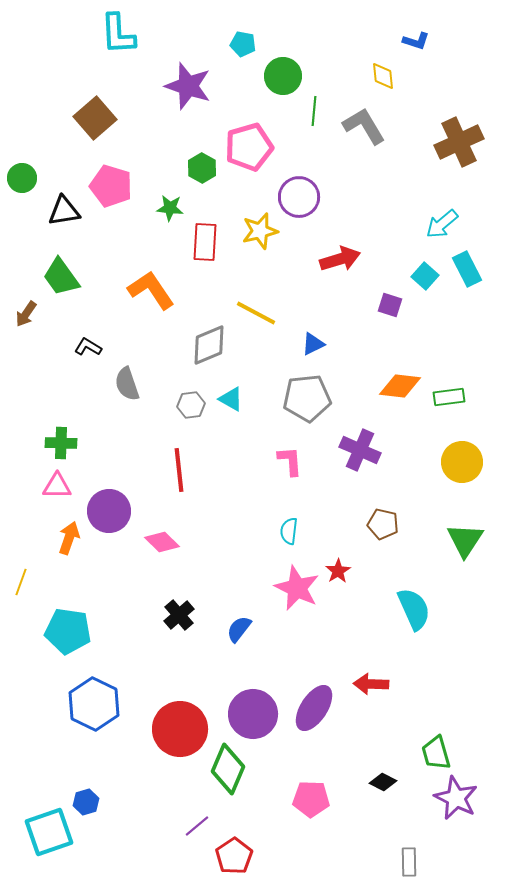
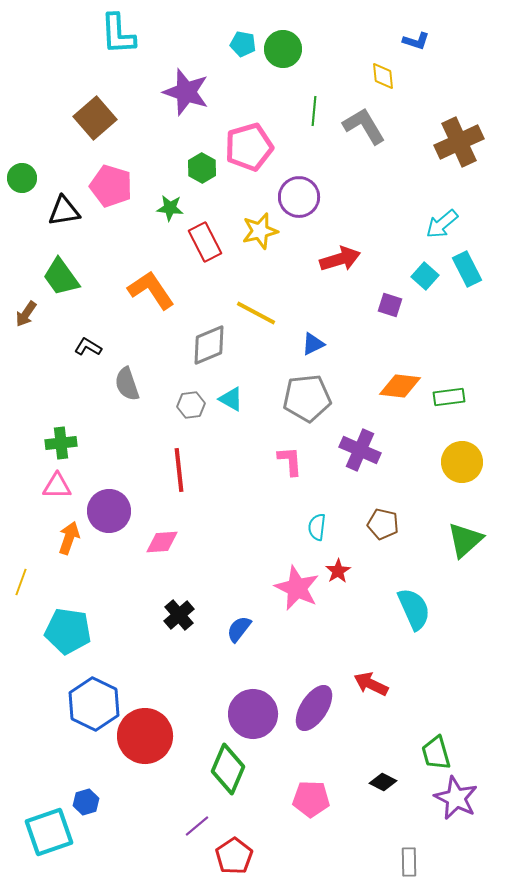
green circle at (283, 76): moved 27 px up
purple star at (188, 86): moved 2 px left, 6 px down
red rectangle at (205, 242): rotated 30 degrees counterclockwise
green cross at (61, 443): rotated 8 degrees counterclockwise
cyan semicircle at (289, 531): moved 28 px right, 4 px up
green triangle at (465, 540): rotated 15 degrees clockwise
pink diamond at (162, 542): rotated 48 degrees counterclockwise
red arrow at (371, 684): rotated 24 degrees clockwise
red circle at (180, 729): moved 35 px left, 7 px down
